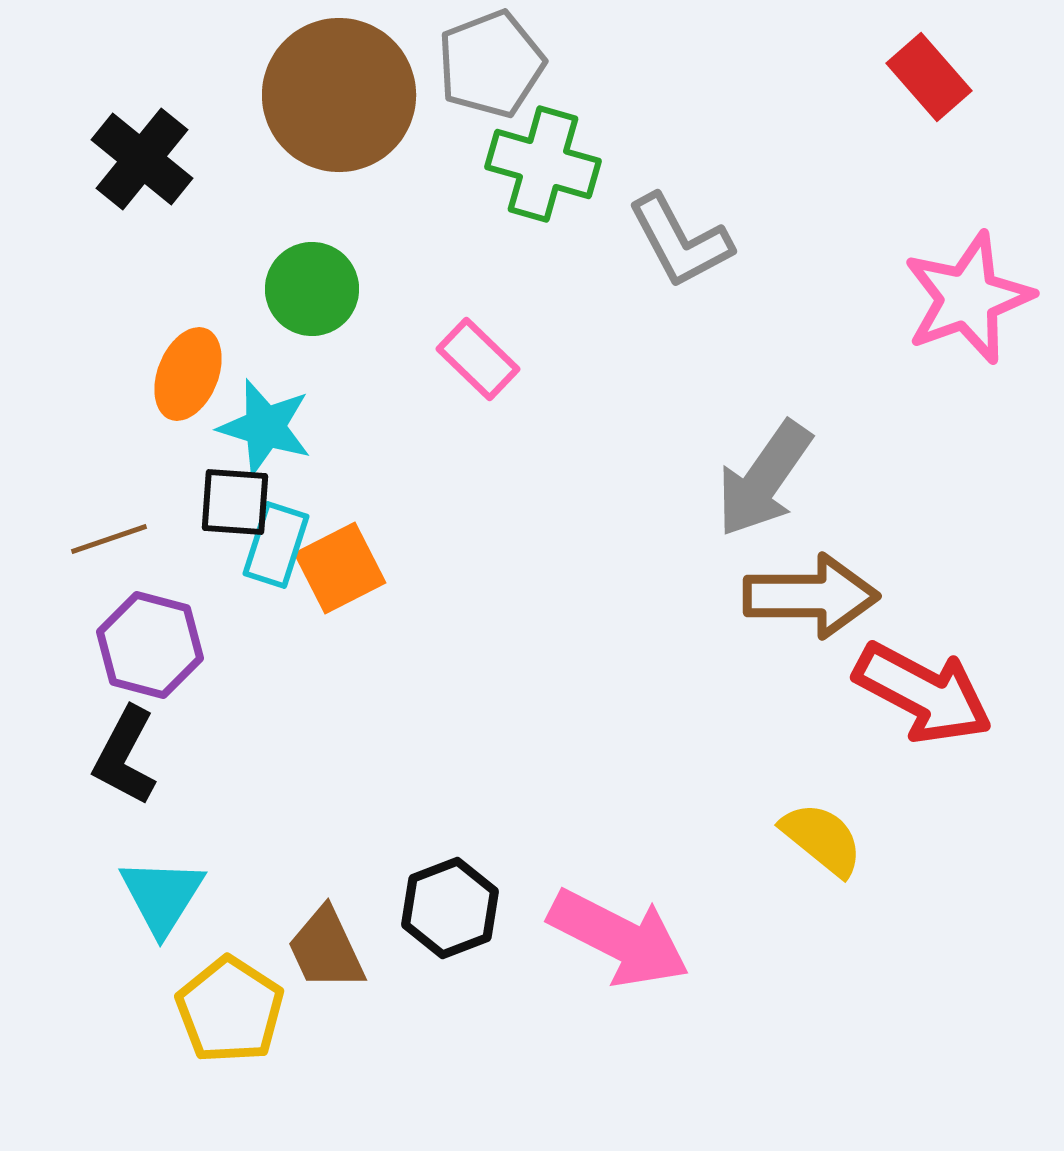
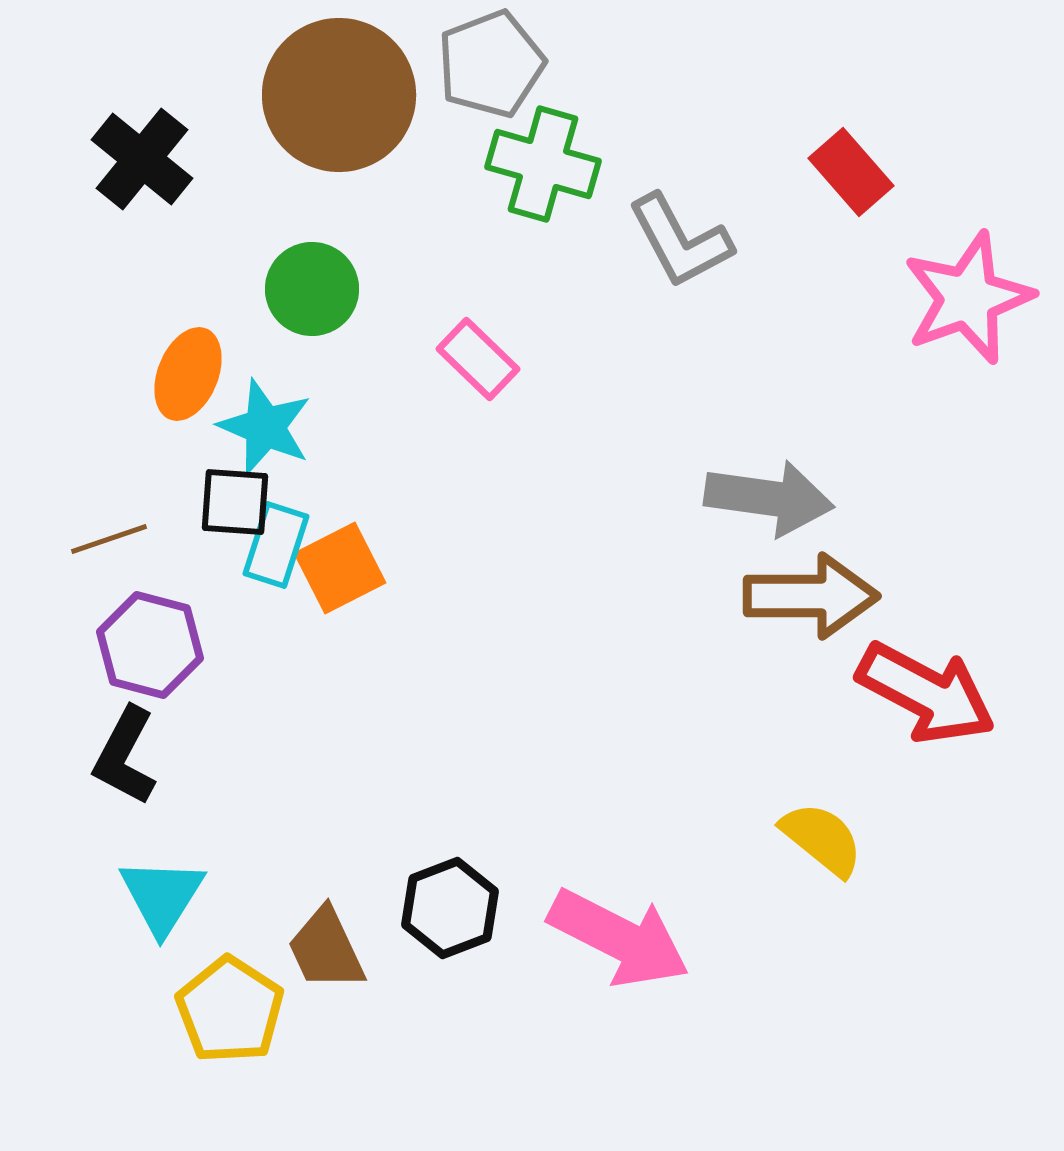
red rectangle: moved 78 px left, 95 px down
cyan star: rotated 6 degrees clockwise
gray arrow: moved 5 px right, 19 px down; rotated 117 degrees counterclockwise
red arrow: moved 3 px right
